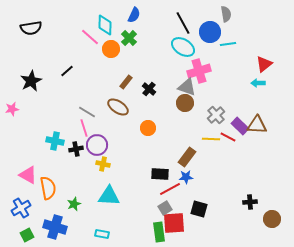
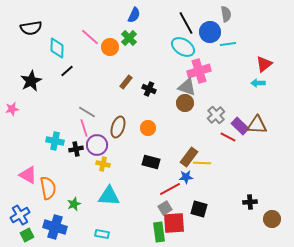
black line at (183, 23): moved 3 px right
cyan diamond at (105, 25): moved 48 px left, 23 px down
orange circle at (111, 49): moved 1 px left, 2 px up
black cross at (149, 89): rotated 16 degrees counterclockwise
brown ellipse at (118, 107): moved 20 px down; rotated 75 degrees clockwise
yellow line at (211, 139): moved 9 px left, 24 px down
brown rectangle at (187, 157): moved 2 px right
black rectangle at (160, 174): moved 9 px left, 12 px up; rotated 12 degrees clockwise
blue cross at (21, 208): moved 1 px left, 7 px down
